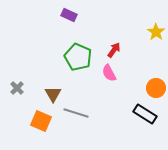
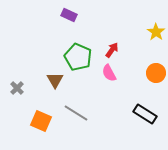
red arrow: moved 2 px left
orange circle: moved 15 px up
brown triangle: moved 2 px right, 14 px up
gray line: rotated 15 degrees clockwise
